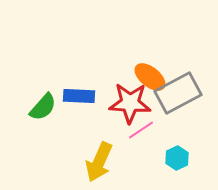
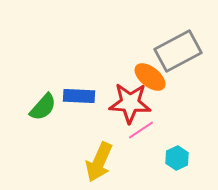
gray rectangle: moved 42 px up
